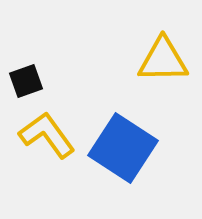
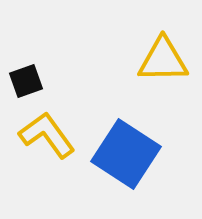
blue square: moved 3 px right, 6 px down
